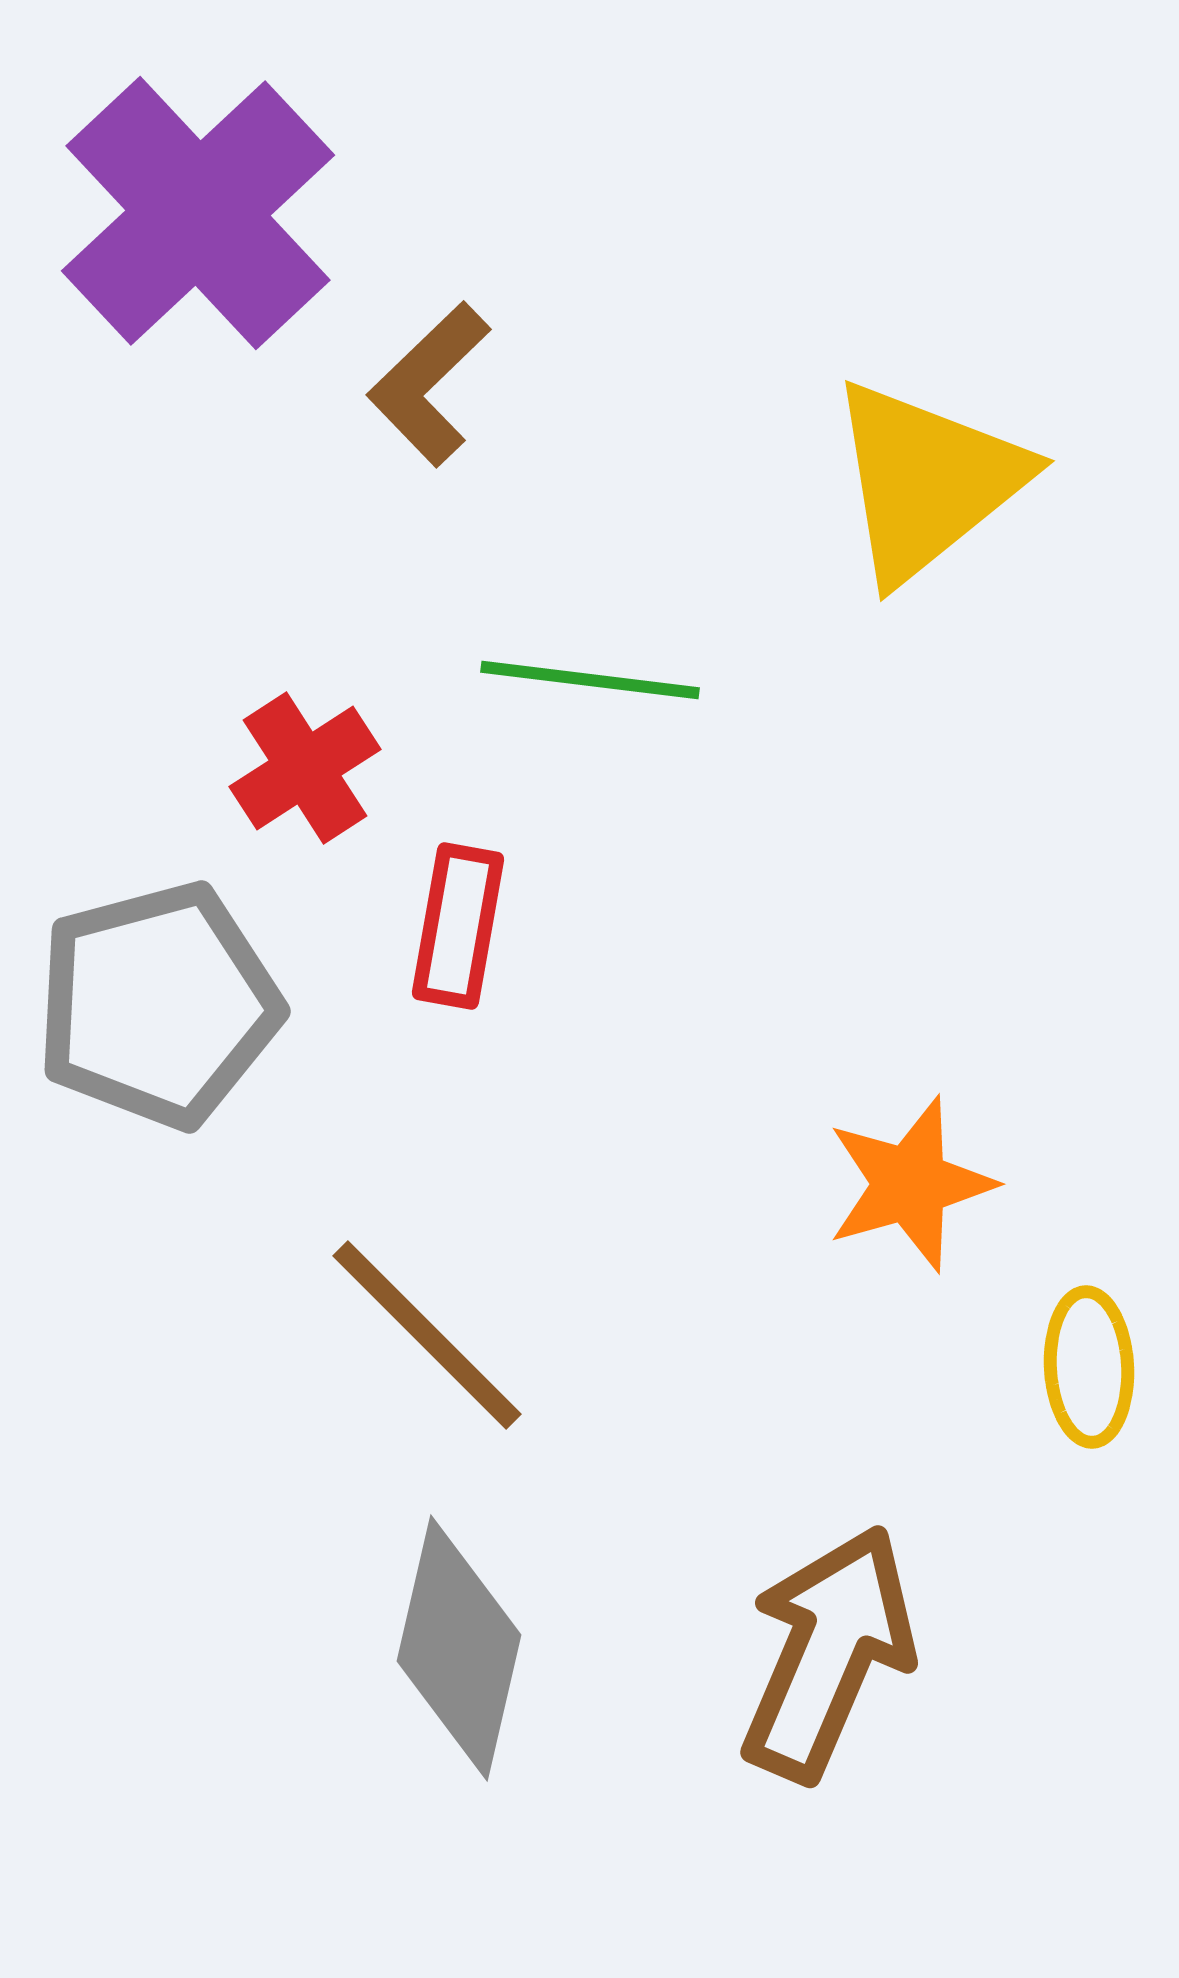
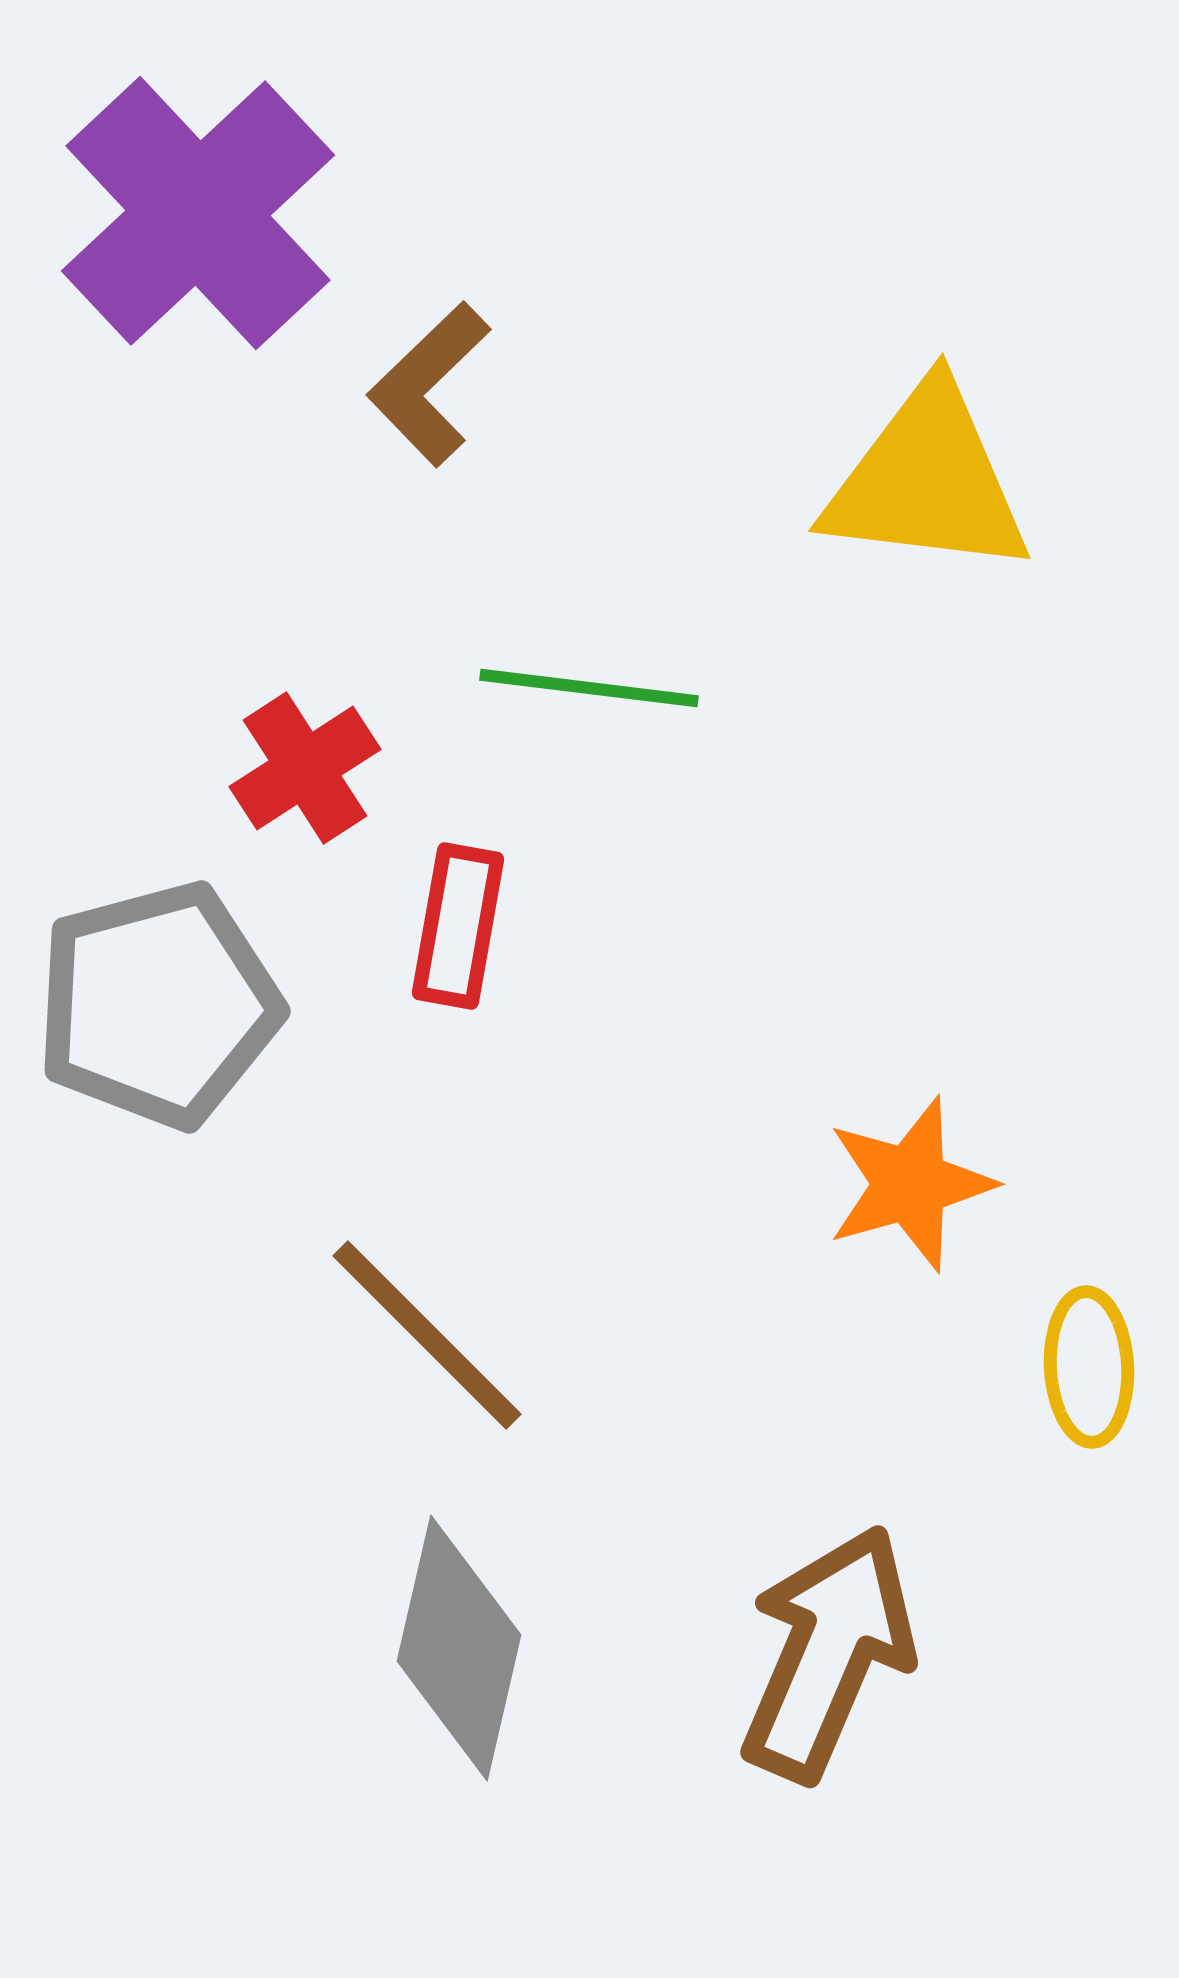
yellow triangle: rotated 46 degrees clockwise
green line: moved 1 px left, 8 px down
